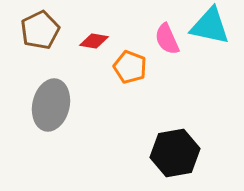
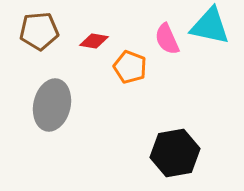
brown pentagon: moved 1 px left, 1 px down; rotated 21 degrees clockwise
gray ellipse: moved 1 px right
